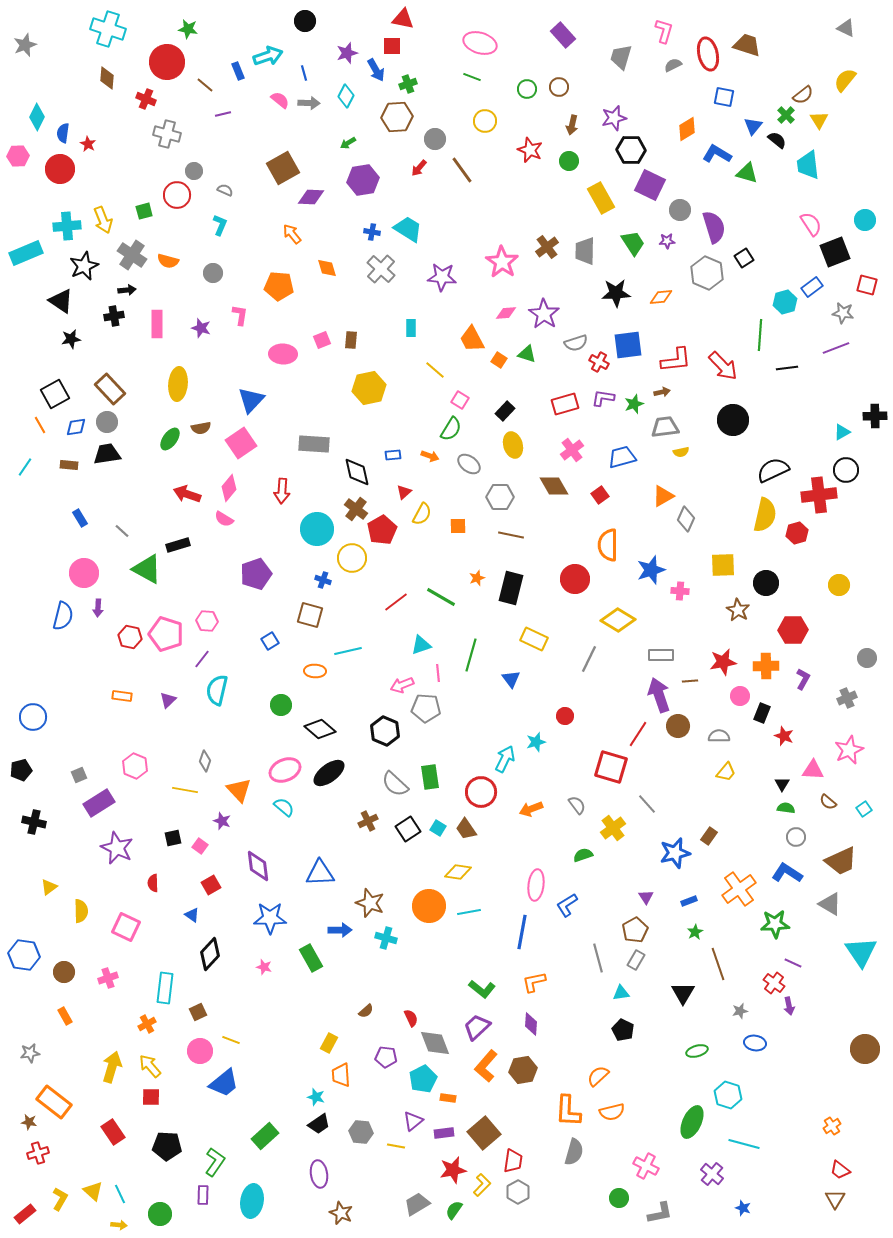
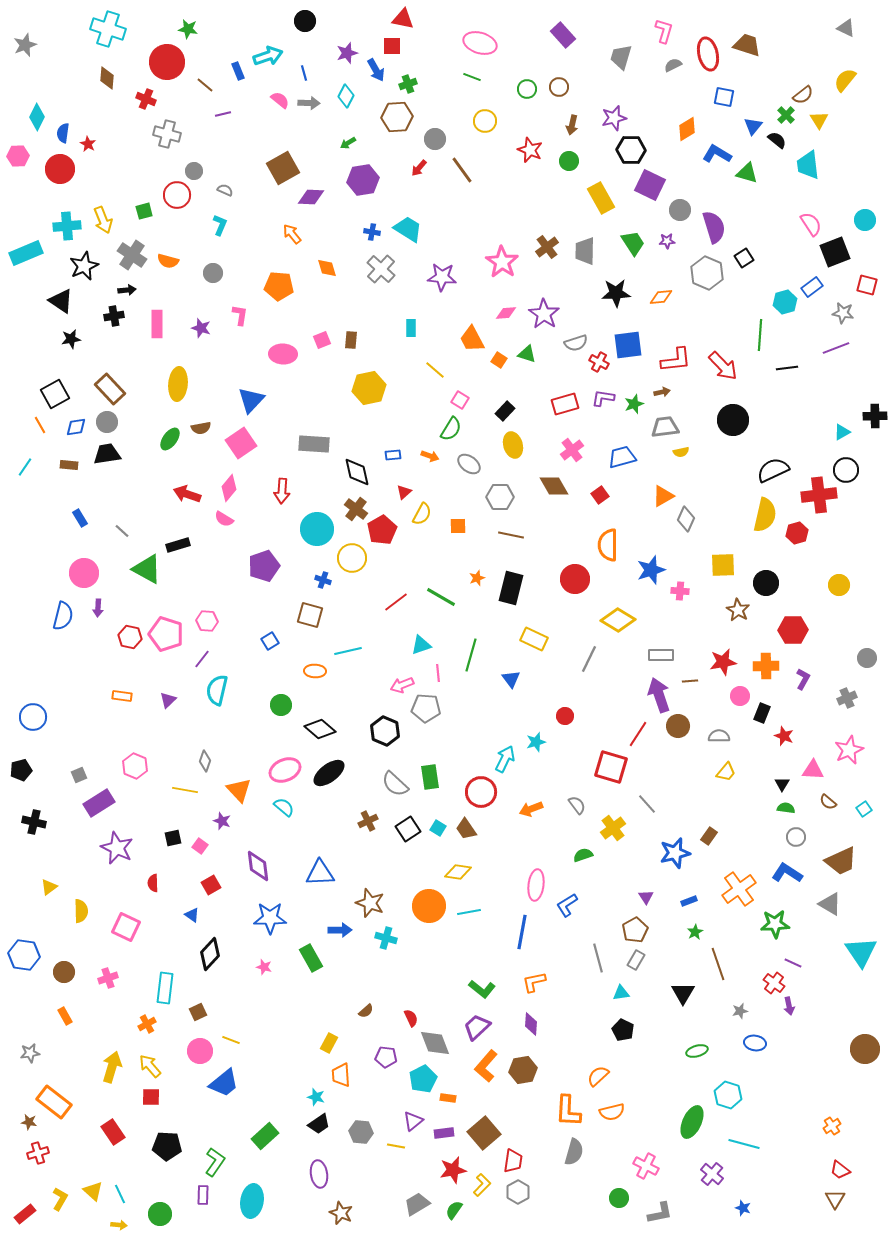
purple pentagon at (256, 574): moved 8 px right, 8 px up
